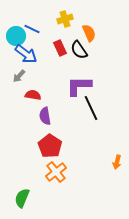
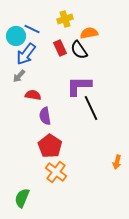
orange semicircle: rotated 78 degrees counterclockwise
blue arrow: rotated 90 degrees clockwise
orange cross: rotated 15 degrees counterclockwise
